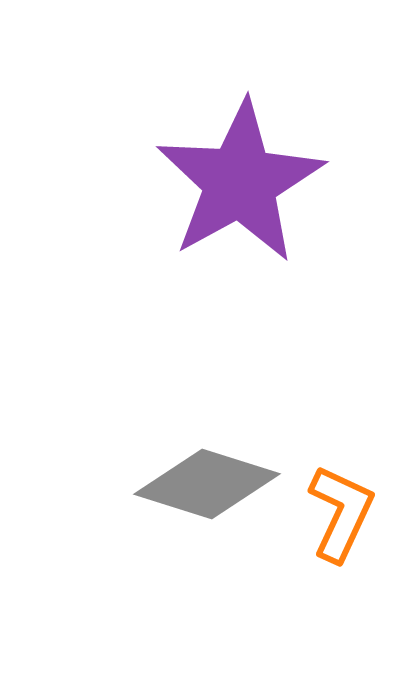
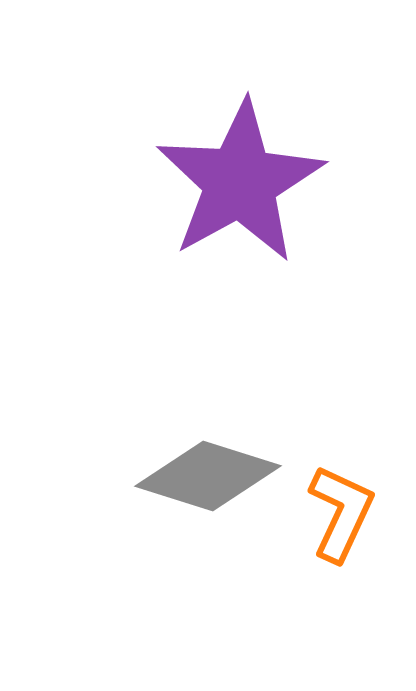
gray diamond: moved 1 px right, 8 px up
